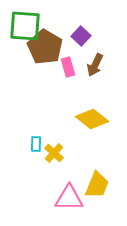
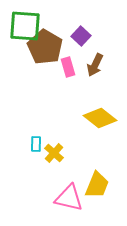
yellow diamond: moved 8 px right, 1 px up
pink triangle: rotated 12 degrees clockwise
